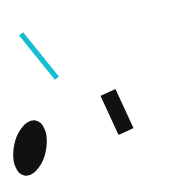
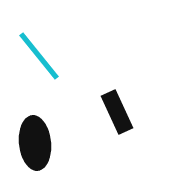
black ellipse: moved 5 px right, 5 px up; rotated 18 degrees counterclockwise
